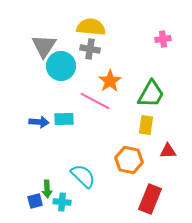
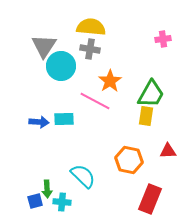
yellow rectangle: moved 9 px up
